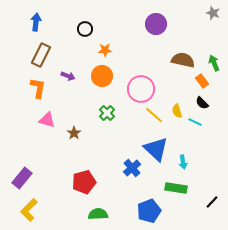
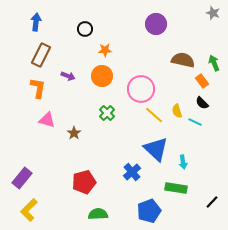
blue cross: moved 4 px down
